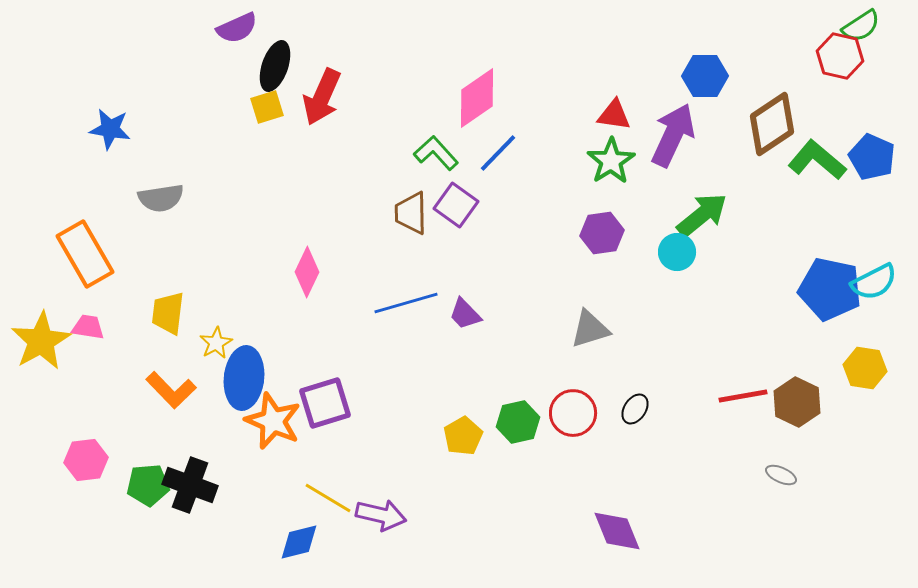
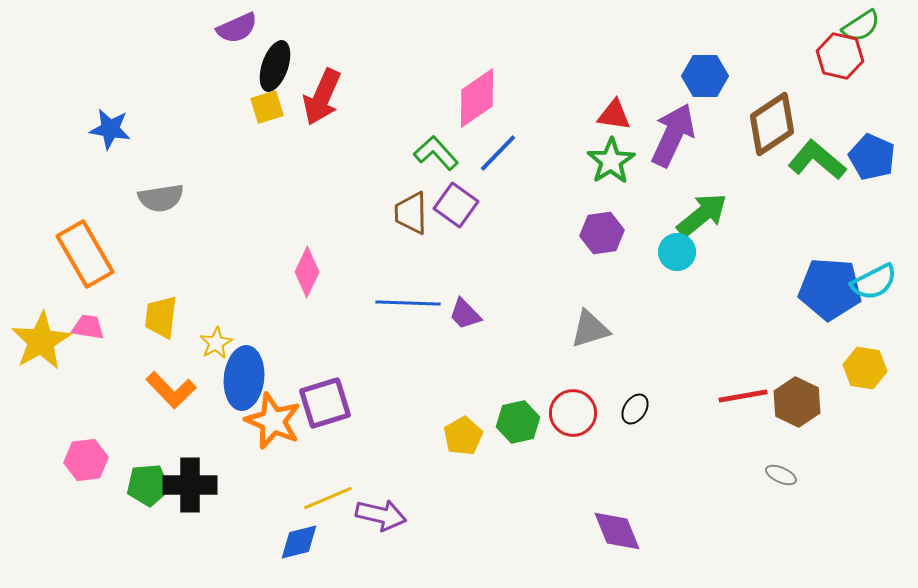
blue pentagon at (830, 289): rotated 8 degrees counterclockwise
blue line at (406, 303): moved 2 px right; rotated 18 degrees clockwise
yellow trapezoid at (168, 313): moved 7 px left, 4 px down
black cross at (190, 485): rotated 20 degrees counterclockwise
yellow line at (328, 498): rotated 54 degrees counterclockwise
